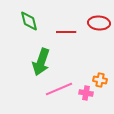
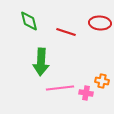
red ellipse: moved 1 px right
red line: rotated 18 degrees clockwise
green arrow: rotated 16 degrees counterclockwise
orange cross: moved 2 px right, 1 px down
pink line: moved 1 px right, 1 px up; rotated 16 degrees clockwise
